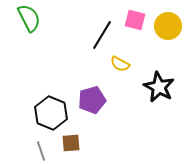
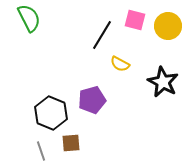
black star: moved 4 px right, 5 px up
